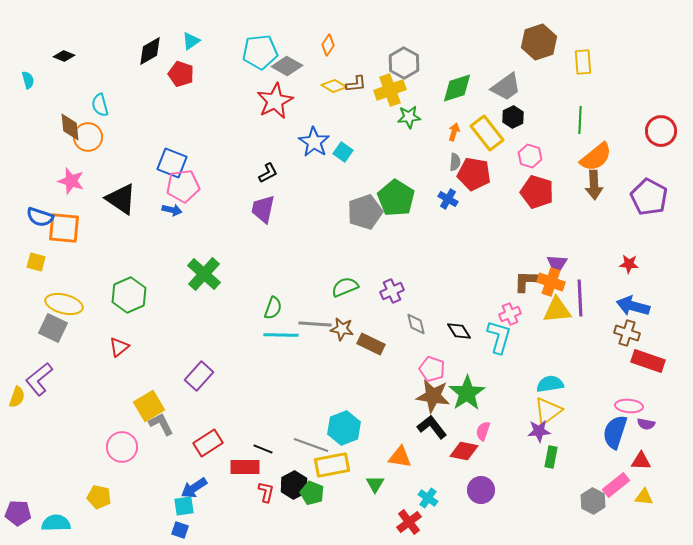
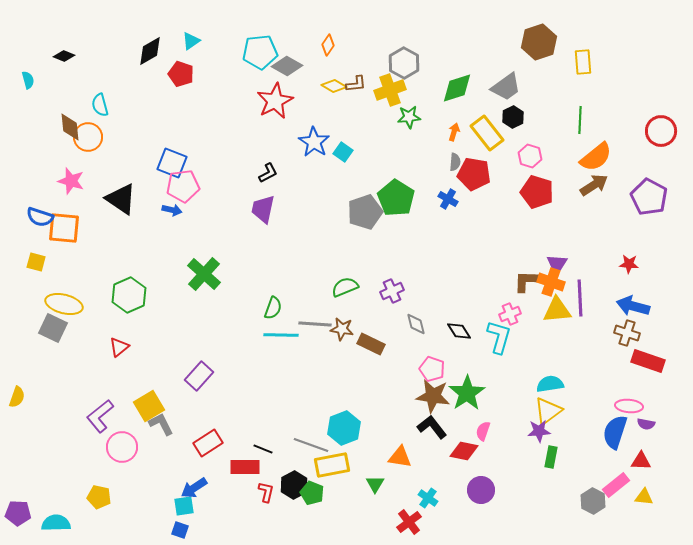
brown arrow at (594, 185): rotated 120 degrees counterclockwise
purple L-shape at (39, 379): moved 61 px right, 37 px down
